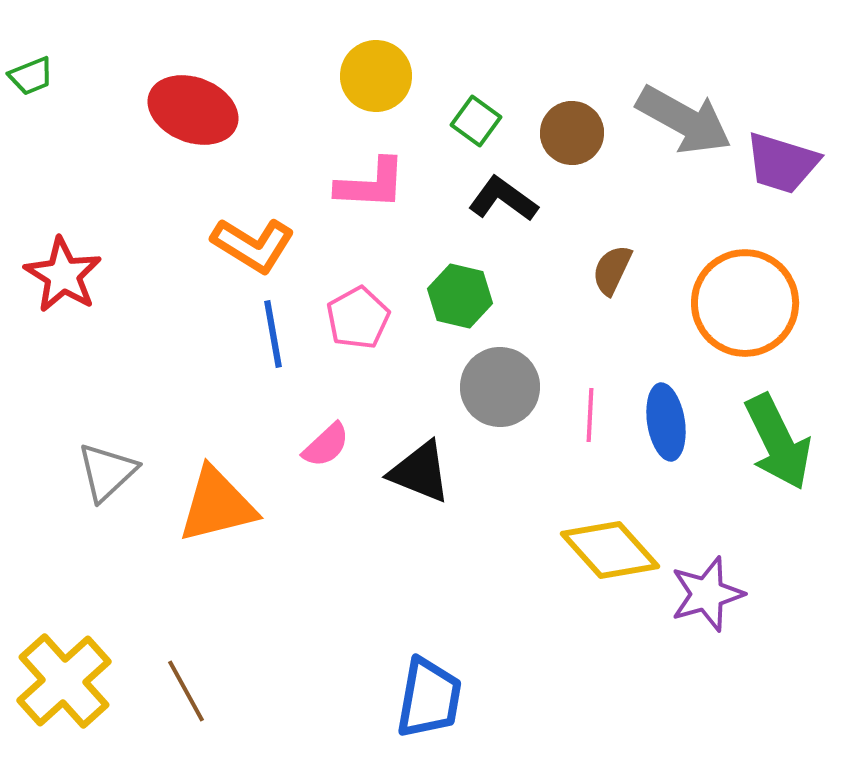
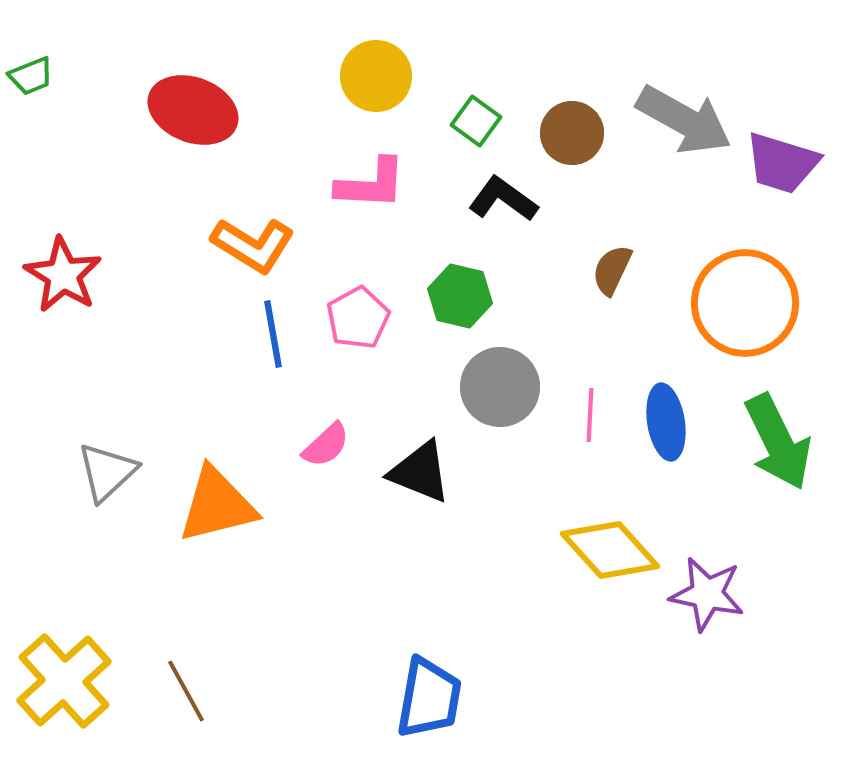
purple star: rotated 28 degrees clockwise
